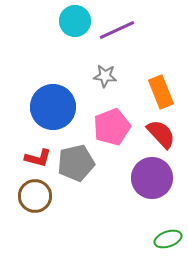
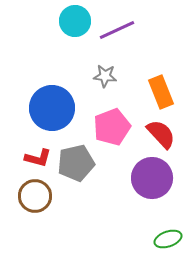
blue circle: moved 1 px left, 1 px down
